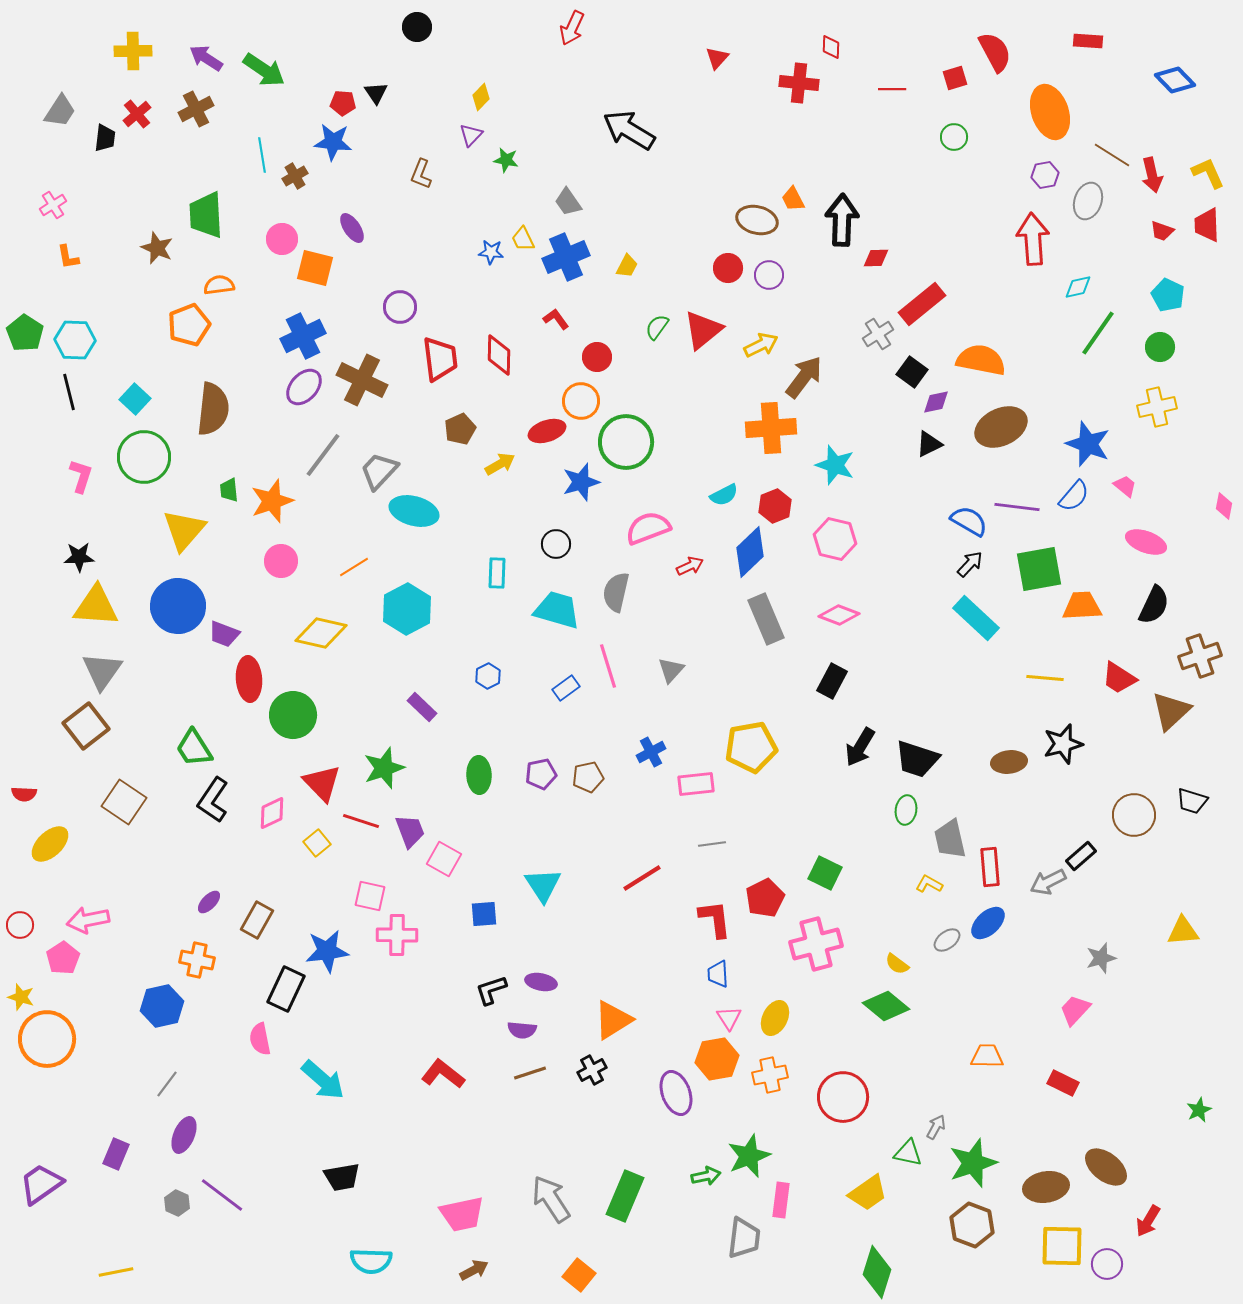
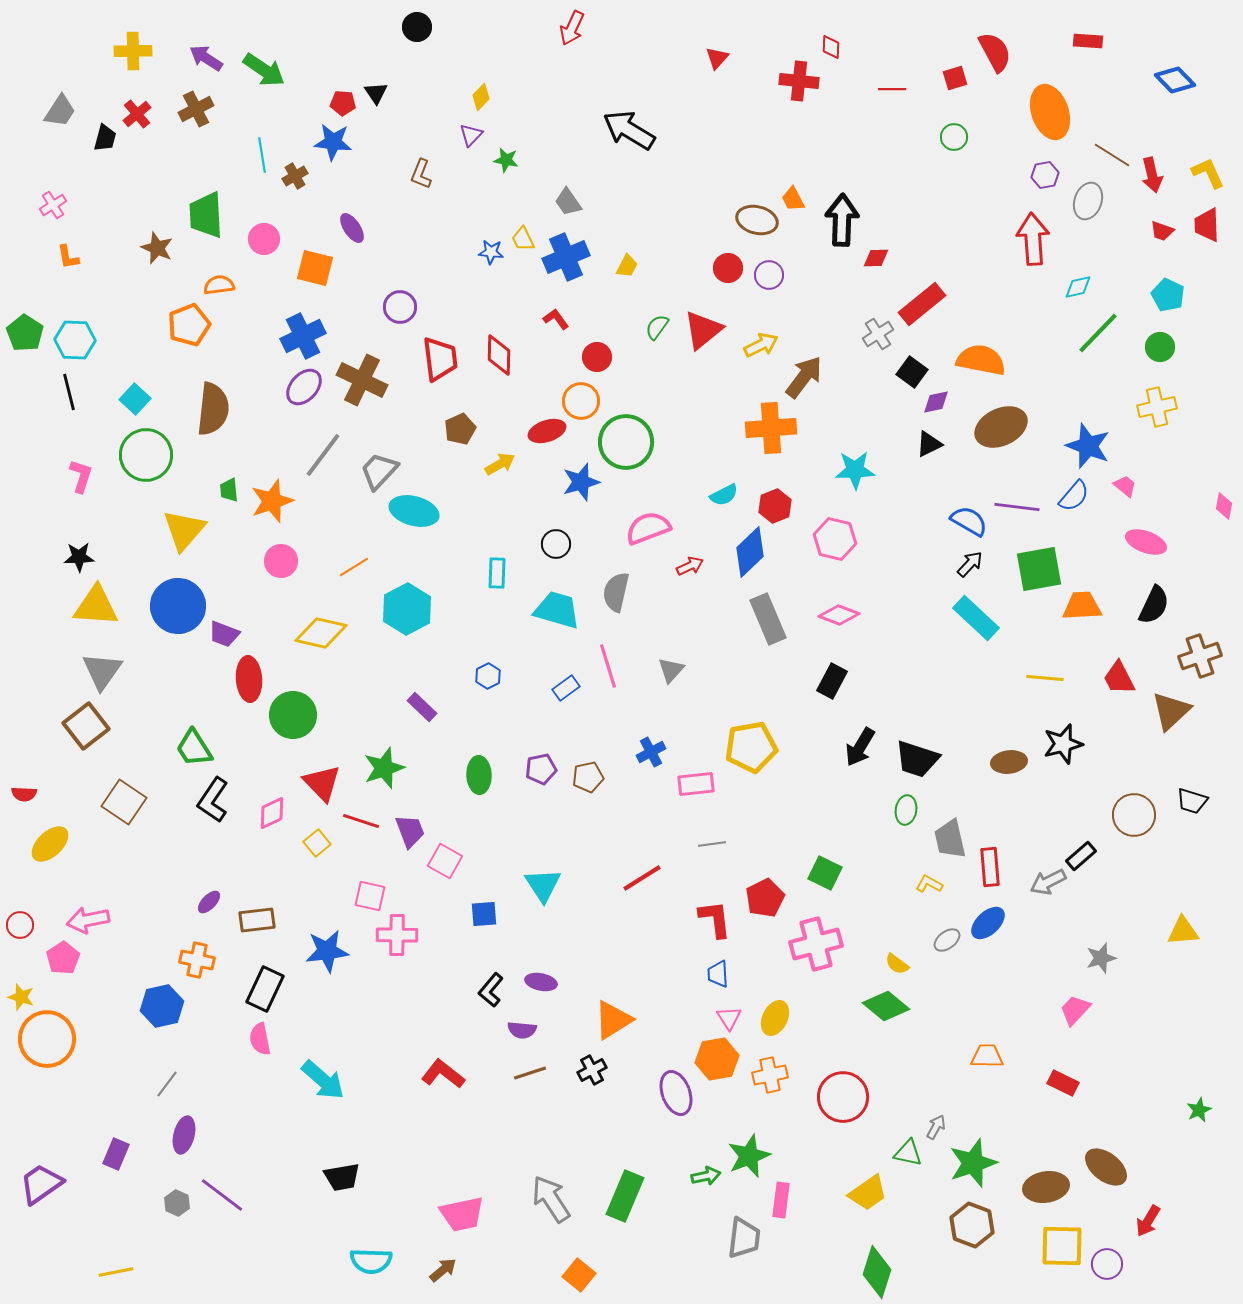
red cross at (799, 83): moved 2 px up
black trapezoid at (105, 138): rotated 8 degrees clockwise
pink circle at (282, 239): moved 18 px left
green line at (1098, 333): rotated 9 degrees clockwise
blue star at (1088, 444): moved 2 px down
green circle at (144, 457): moved 2 px right, 2 px up
cyan star at (835, 465): moved 20 px right, 5 px down; rotated 21 degrees counterclockwise
gray rectangle at (766, 619): moved 2 px right
red trapezoid at (1119, 678): rotated 30 degrees clockwise
purple pentagon at (541, 774): moved 5 px up
pink square at (444, 859): moved 1 px right, 2 px down
brown rectangle at (257, 920): rotated 54 degrees clockwise
black rectangle at (286, 989): moved 21 px left
black L-shape at (491, 990): rotated 32 degrees counterclockwise
purple ellipse at (184, 1135): rotated 9 degrees counterclockwise
brown arrow at (474, 1270): moved 31 px left; rotated 12 degrees counterclockwise
